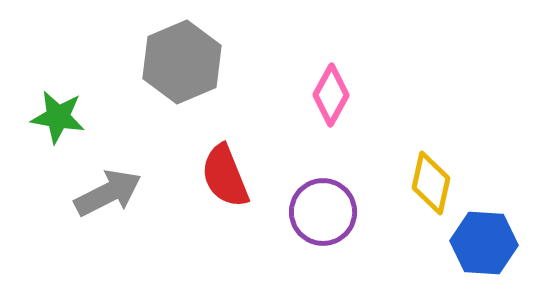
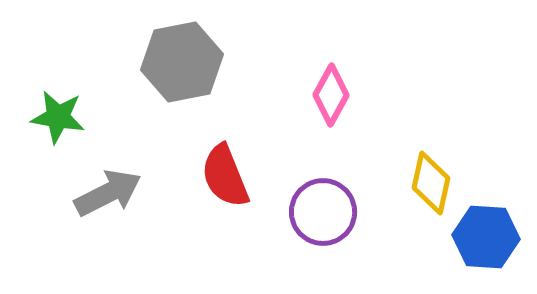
gray hexagon: rotated 12 degrees clockwise
blue hexagon: moved 2 px right, 6 px up
